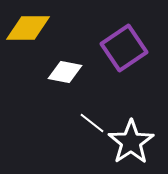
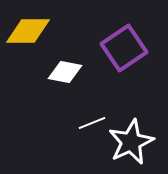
yellow diamond: moved 3 px down
white line: rotated 60 degrees counterclockwise
white star: rotated 9 degrees clockwise
